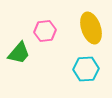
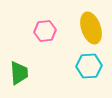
green trapezoid: moved 20 px down; rotated 45 degrees counterclockwise
cyan hexagon: moved 3 px right, 3 px up
